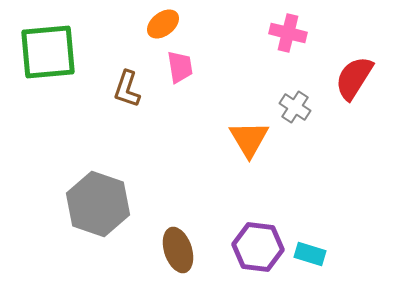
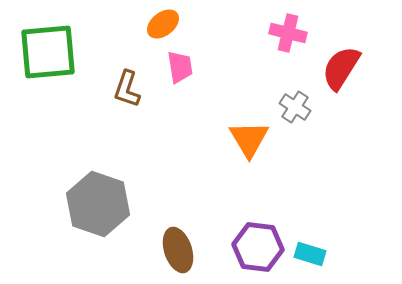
red semicircle: moved 13 px left, 10 px up
